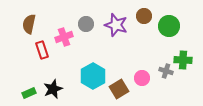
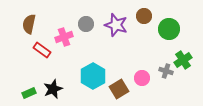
green circle: moved 3 px down
red rectangle: rotated 36 degrees counterclockwise
green cross: rotated 36 degrees counterclockwise
